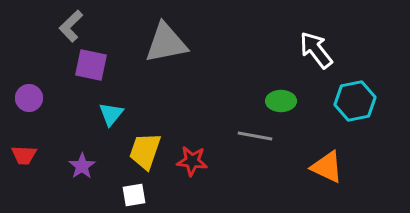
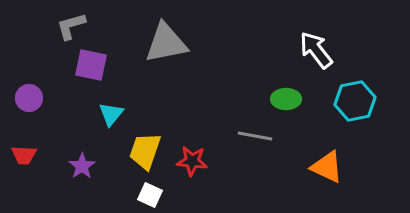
gray L-shape: rotated 28 degrees clockwise
green ellipse: moved 5 px right, 2 px up
white square: moved 16 px right; rotated 35 degrees clockwise
